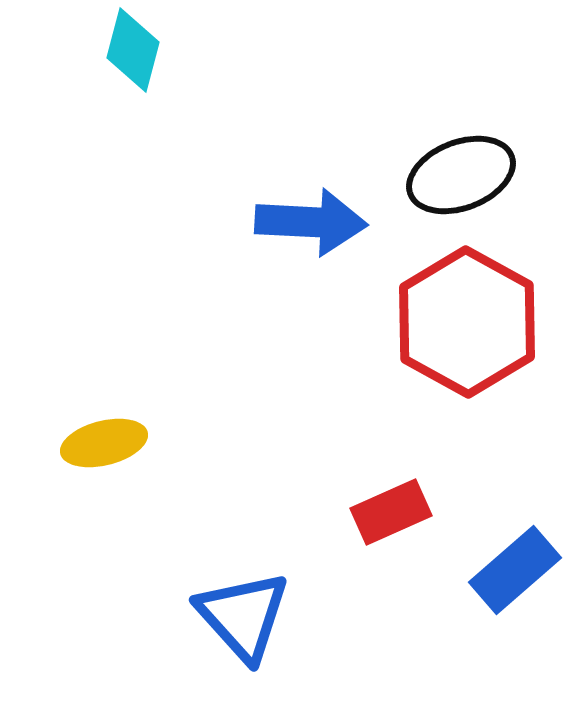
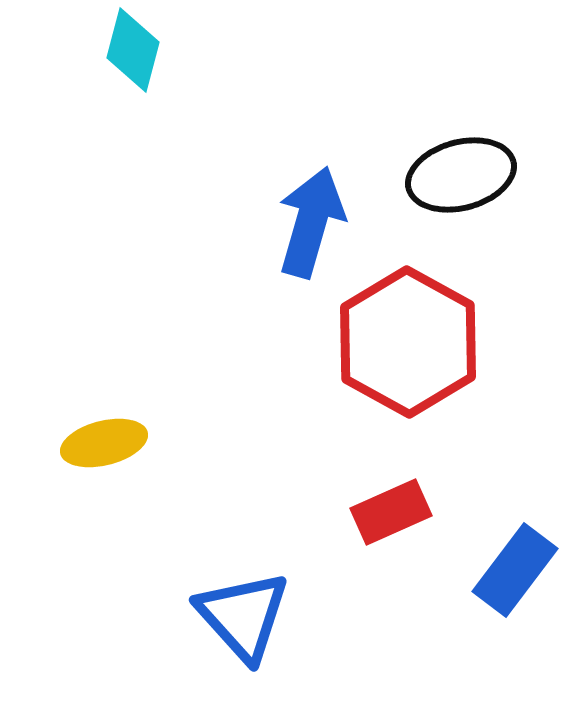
black ellipse: rotated 6 degrees clockwise
blue arrow: rotated 77 degrees counterclockwise
red hexagon: moved 59 px left, 20 px down
blue rectangle: rotated 12 degrees counterclockwise
